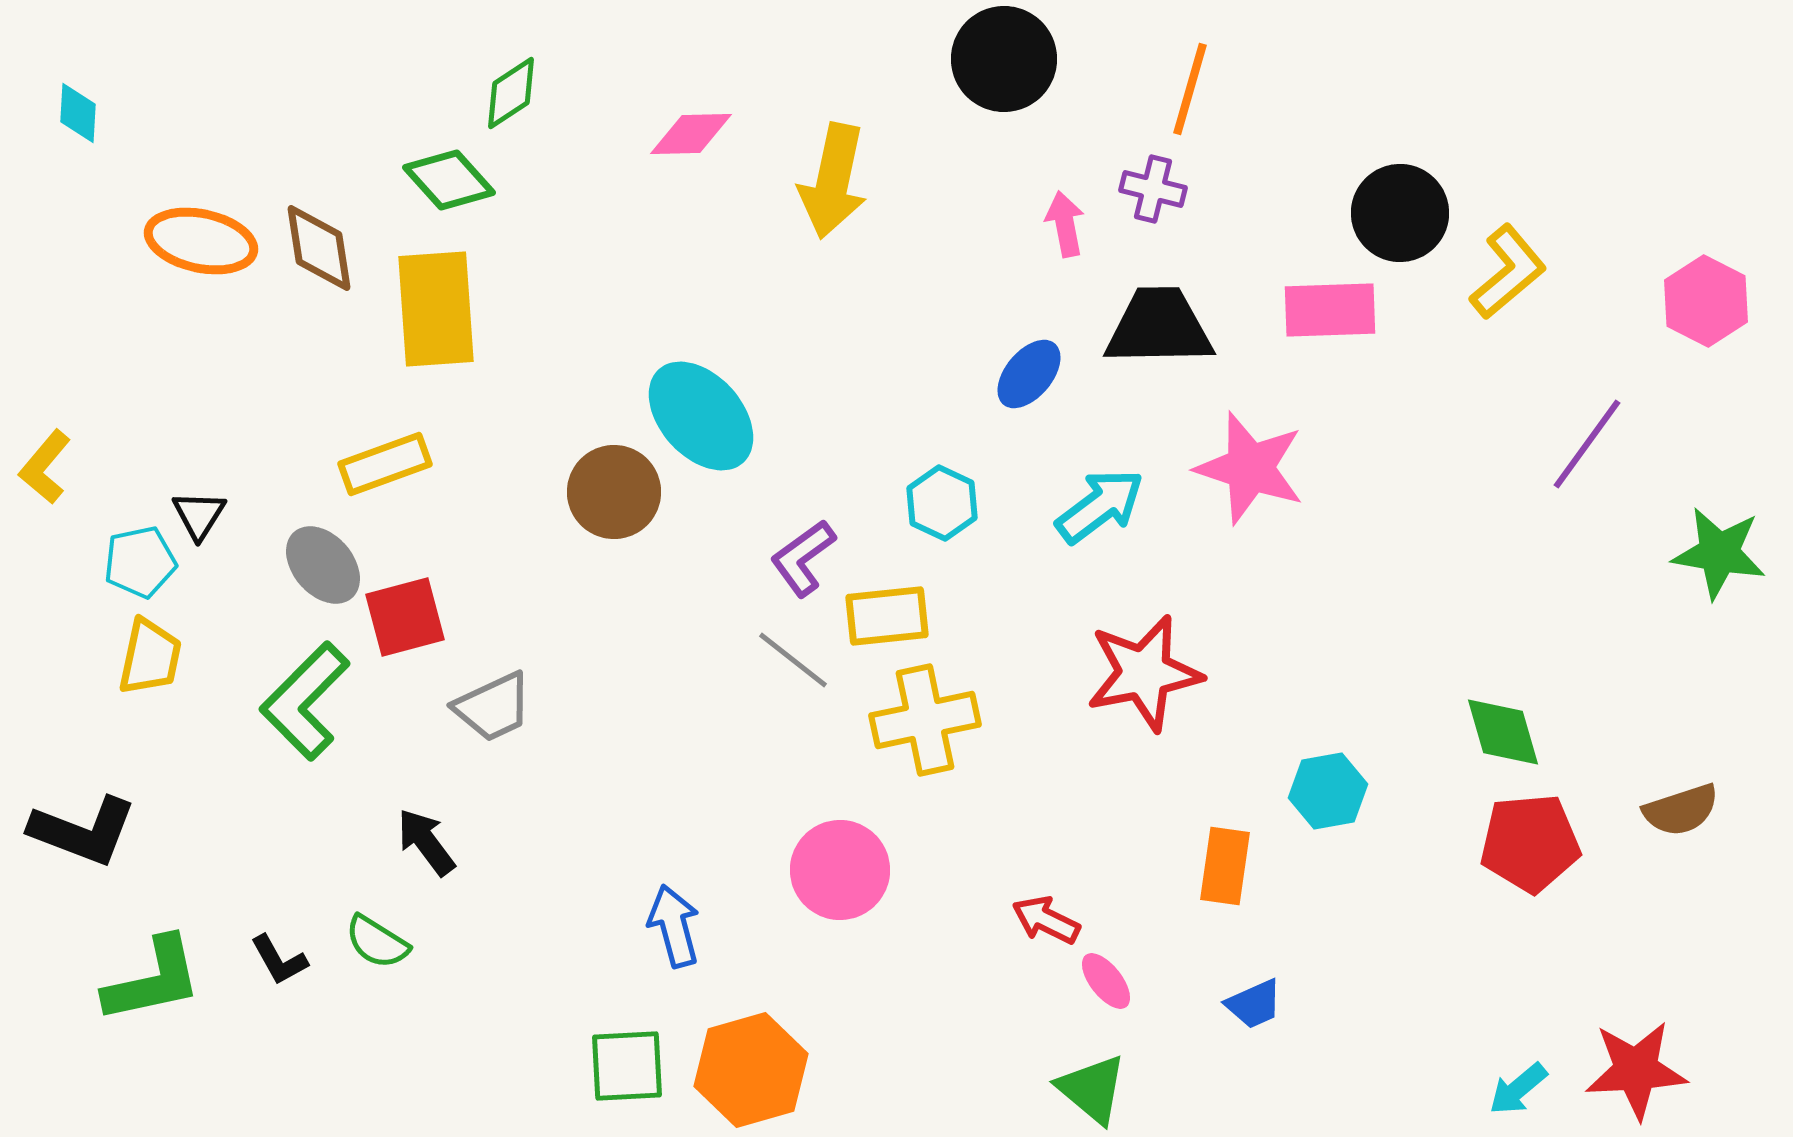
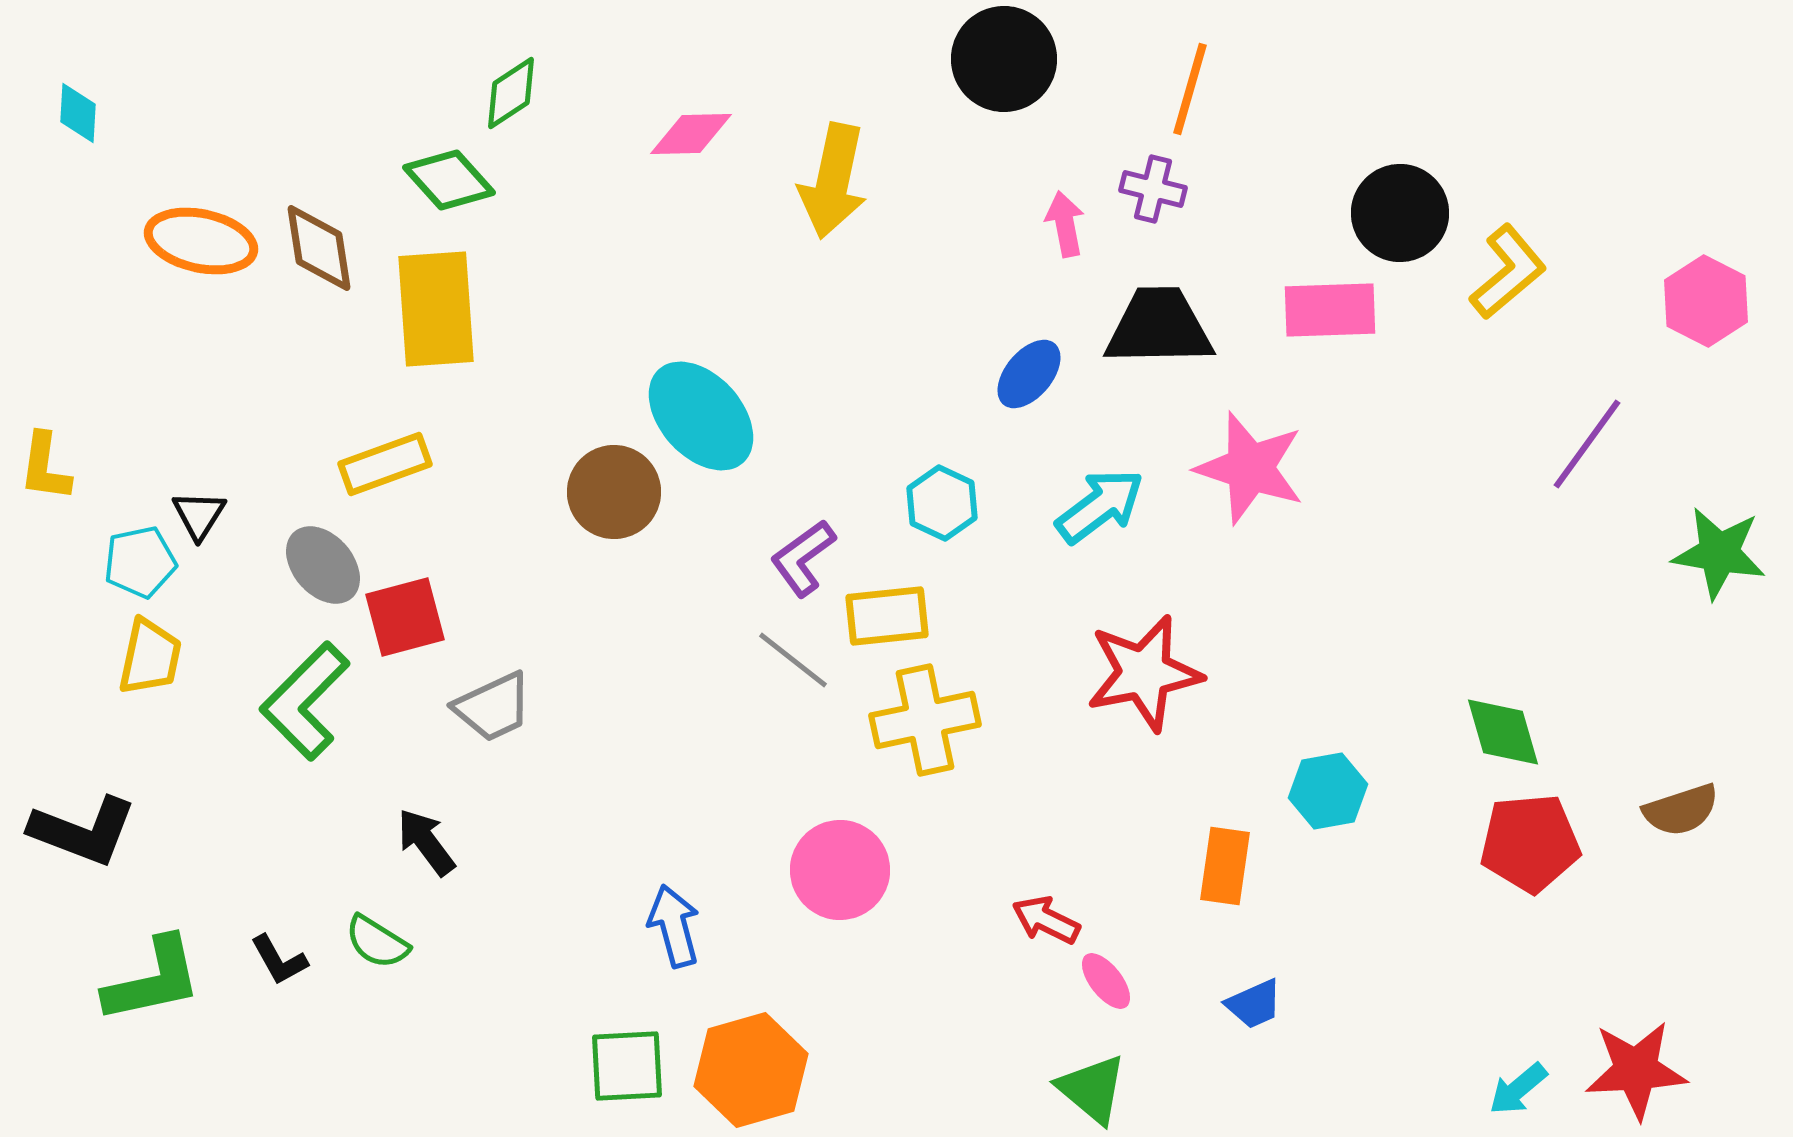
yellow L-shape at (45, 467): rotated 32 degrees counterclockwise
